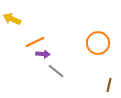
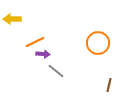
yellow arrow: rotated 24 degrees counterclockwise
